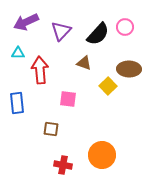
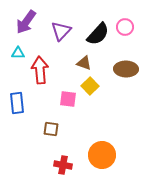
purple arrow: rotated 30 degrees counterclockwise
brown ellipse: moved 3 px left
yellow square: moved 18 px left
